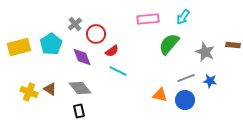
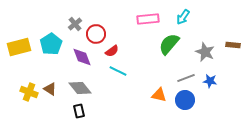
orange triangle: moved 1 px left
